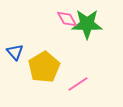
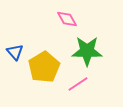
green star: moved 27 px down
